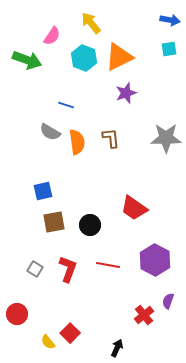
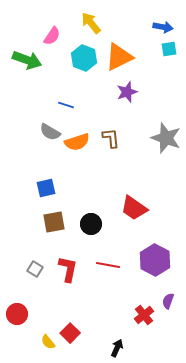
blue arrow: moved 7 px left, 7 px down
purple star: moved 1 px right, 1 px up
gray star: rotated 20 degrees clockwise
orange semicircle: rotated 80 degrees clockwise
blue square: moved 3 px right, 3 px up
black circle: moved 1 px right, 1 px up
red L-shape: rotated 8 degrees counterclockwise
